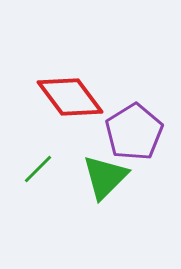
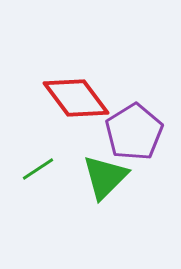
red diamond: moved 6 px right, 1 px down
green line: rotated 12 degrees clockwise
